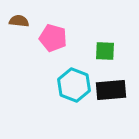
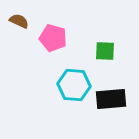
brown semicircle: rotated 18 degrees clockwise
cyan hexagon: rotated 16 degrees counterclockwise
black rectangle: moved 9 px down
